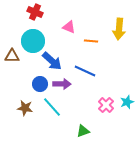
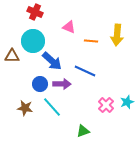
yellow arrow: moved 2 px left, 6 px down
